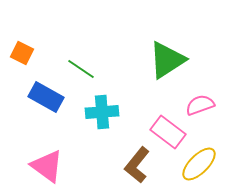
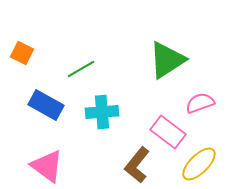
green line: rotated 64 degrees counterclockwise
blue rectangle: moved 8 px down
pink semicircle: moved 2 px up
